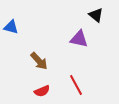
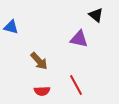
red semicircle: rotated 21 degrees clockwise
